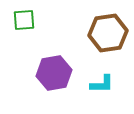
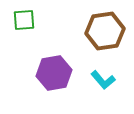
brown hexagon: moved 3 px left, 2 px up
cyan L-shape: moved 1 px right, 4 px up; rotated 50 degrees clockwise
